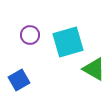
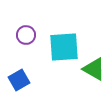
purple circle: moved 4 px left
cyan square: moved 4 px left, 5 px down; rotated 12 degrees clockwise
